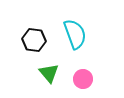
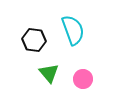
cyan semicircle: moved 2 px left, 4 px up
